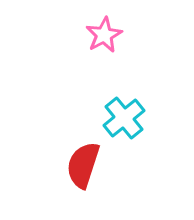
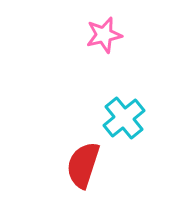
pink star: rotated 15 degrees clockwise
